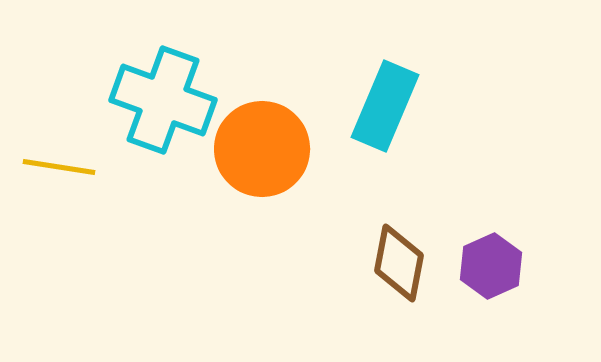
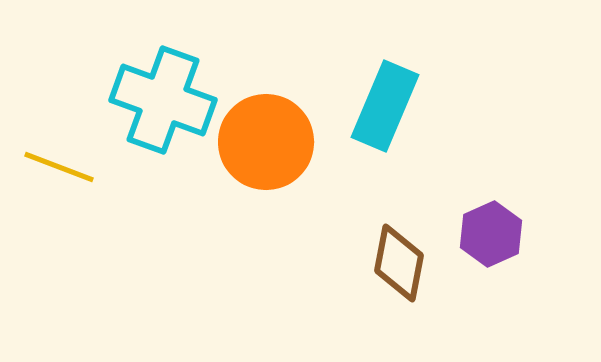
orange circle: moved 4 px right, 7 px up
yellow line: rotated 12 degrees clockwise
purple hexagon: moved 32 px up
